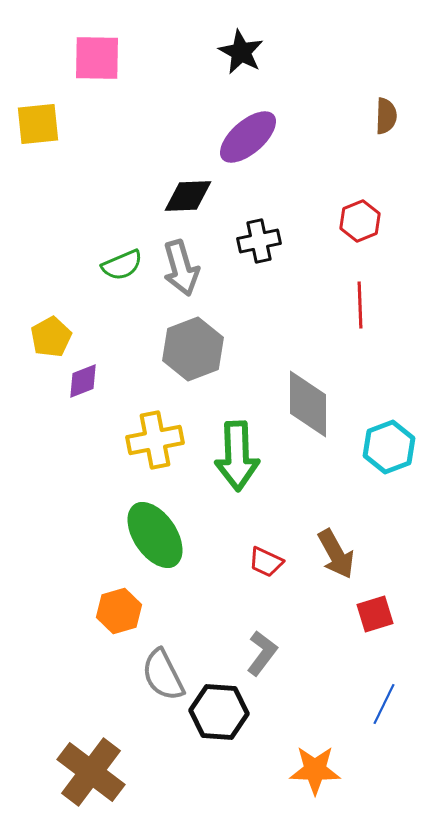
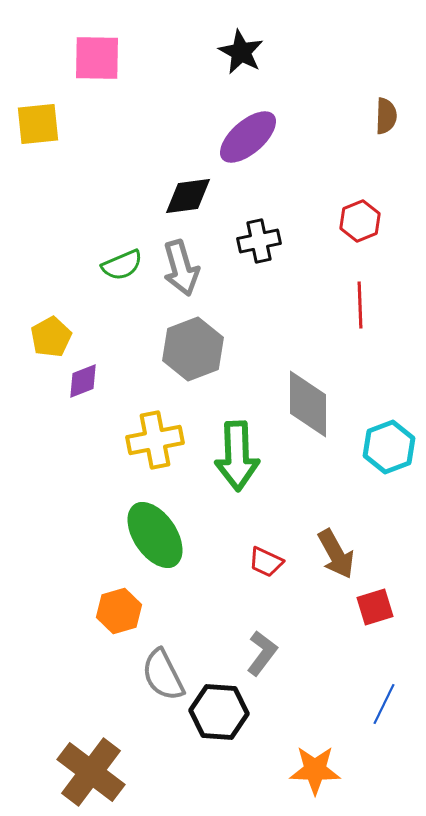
black diamond: rotated 6 degrees counterclockwise
red square: moved 7 px up
